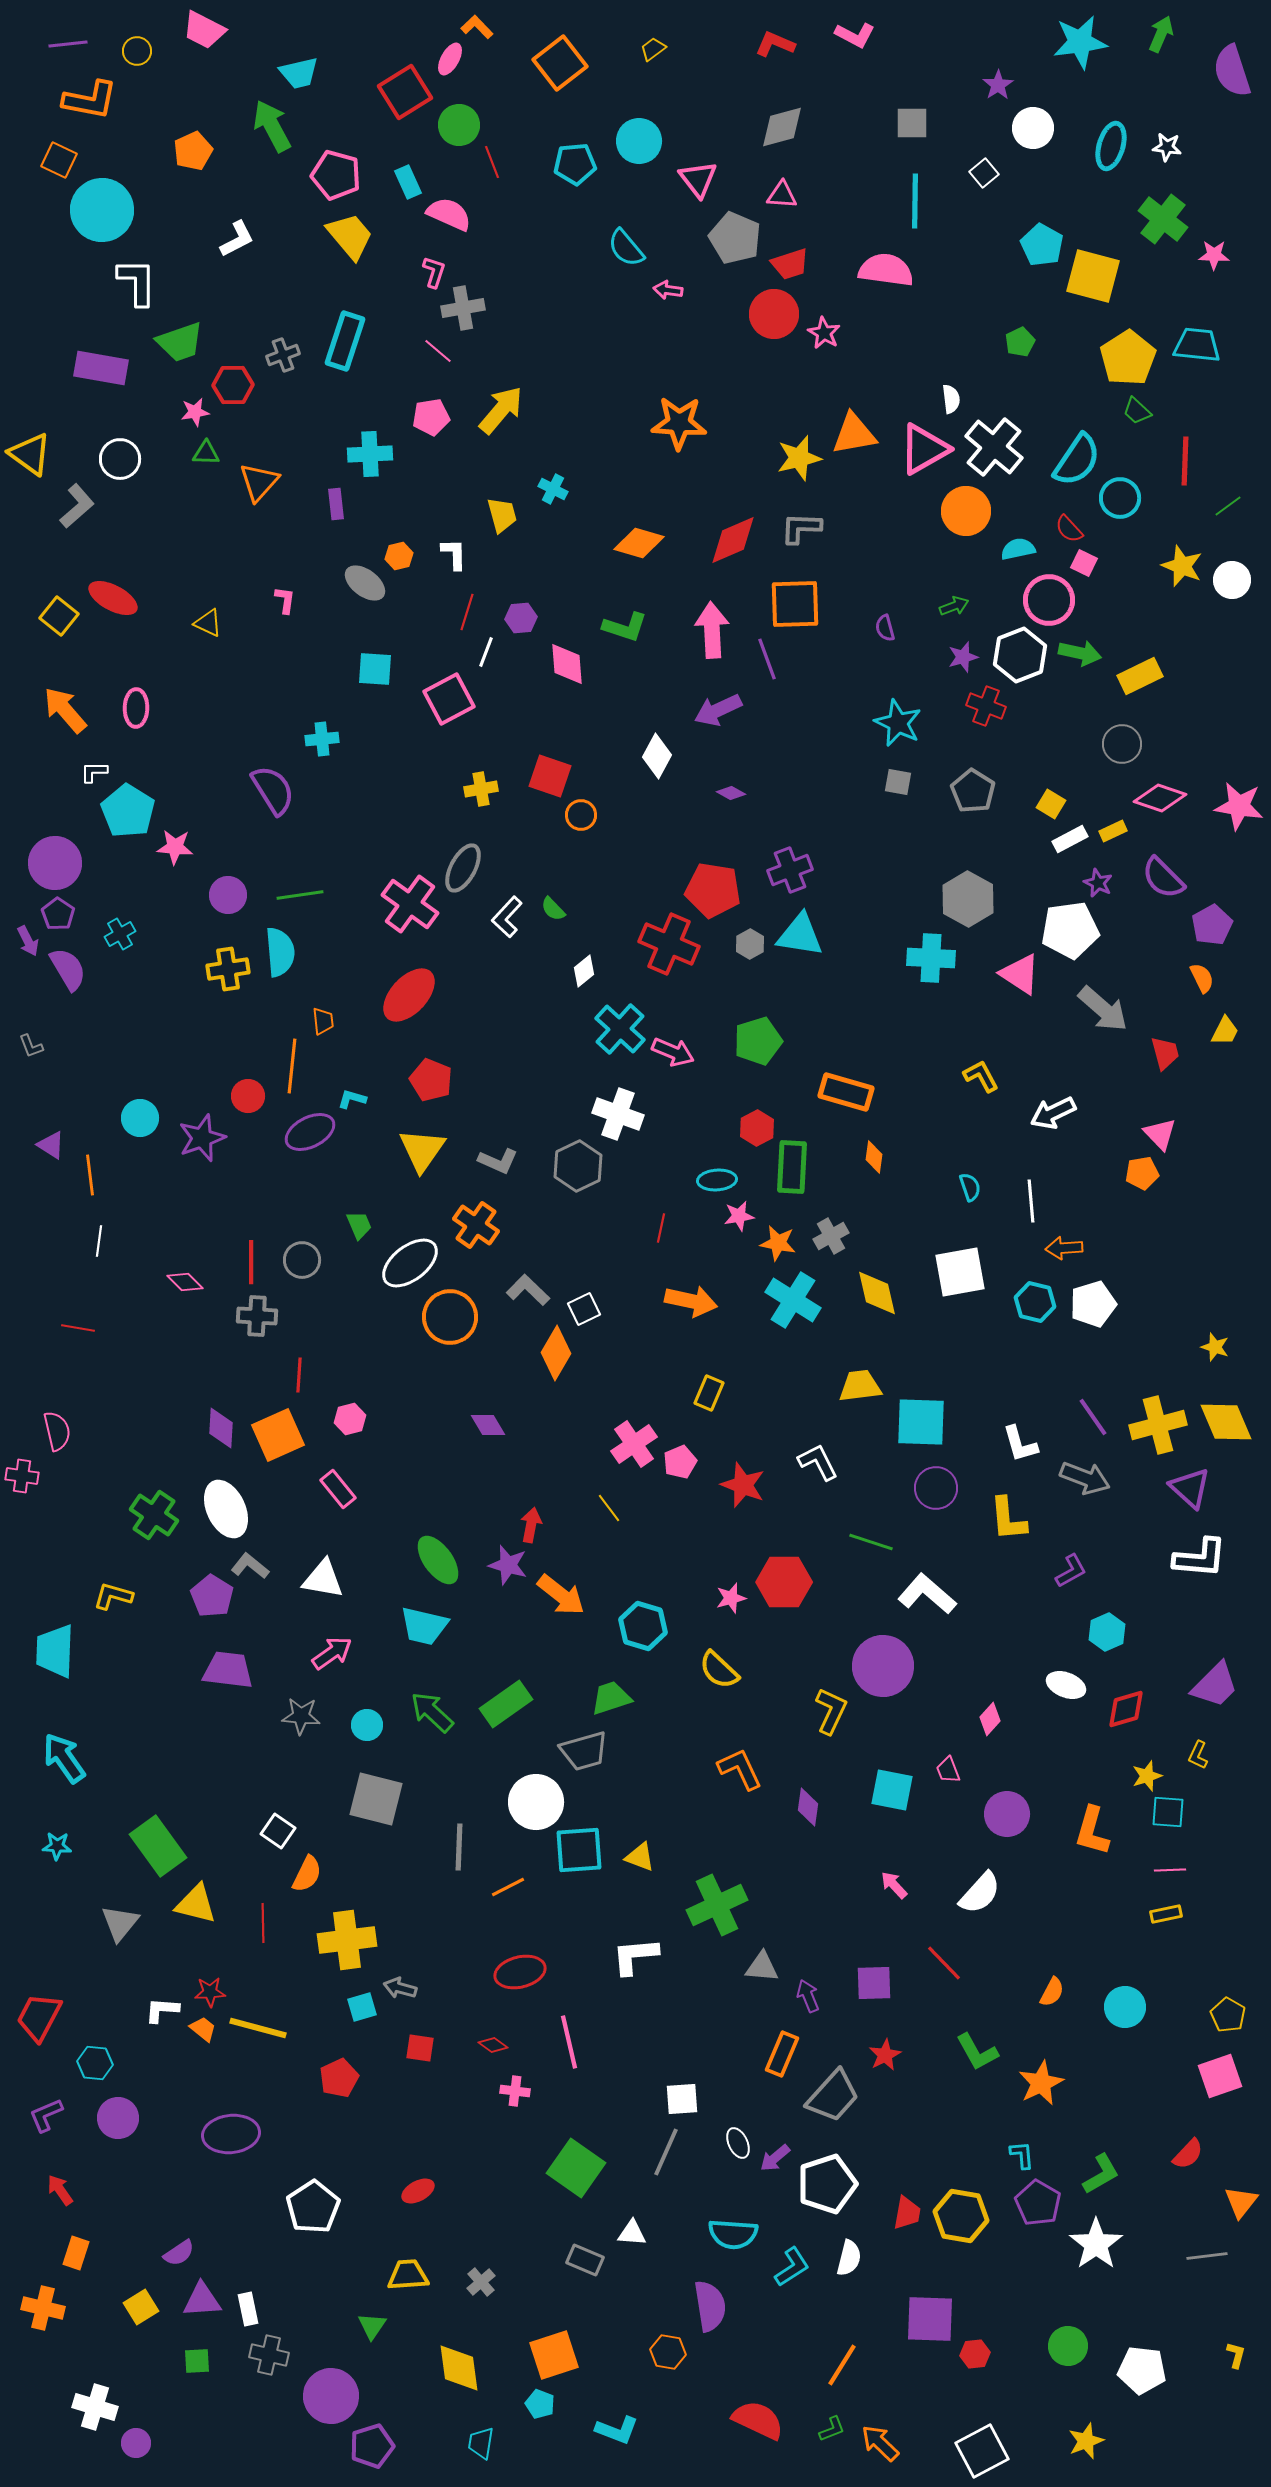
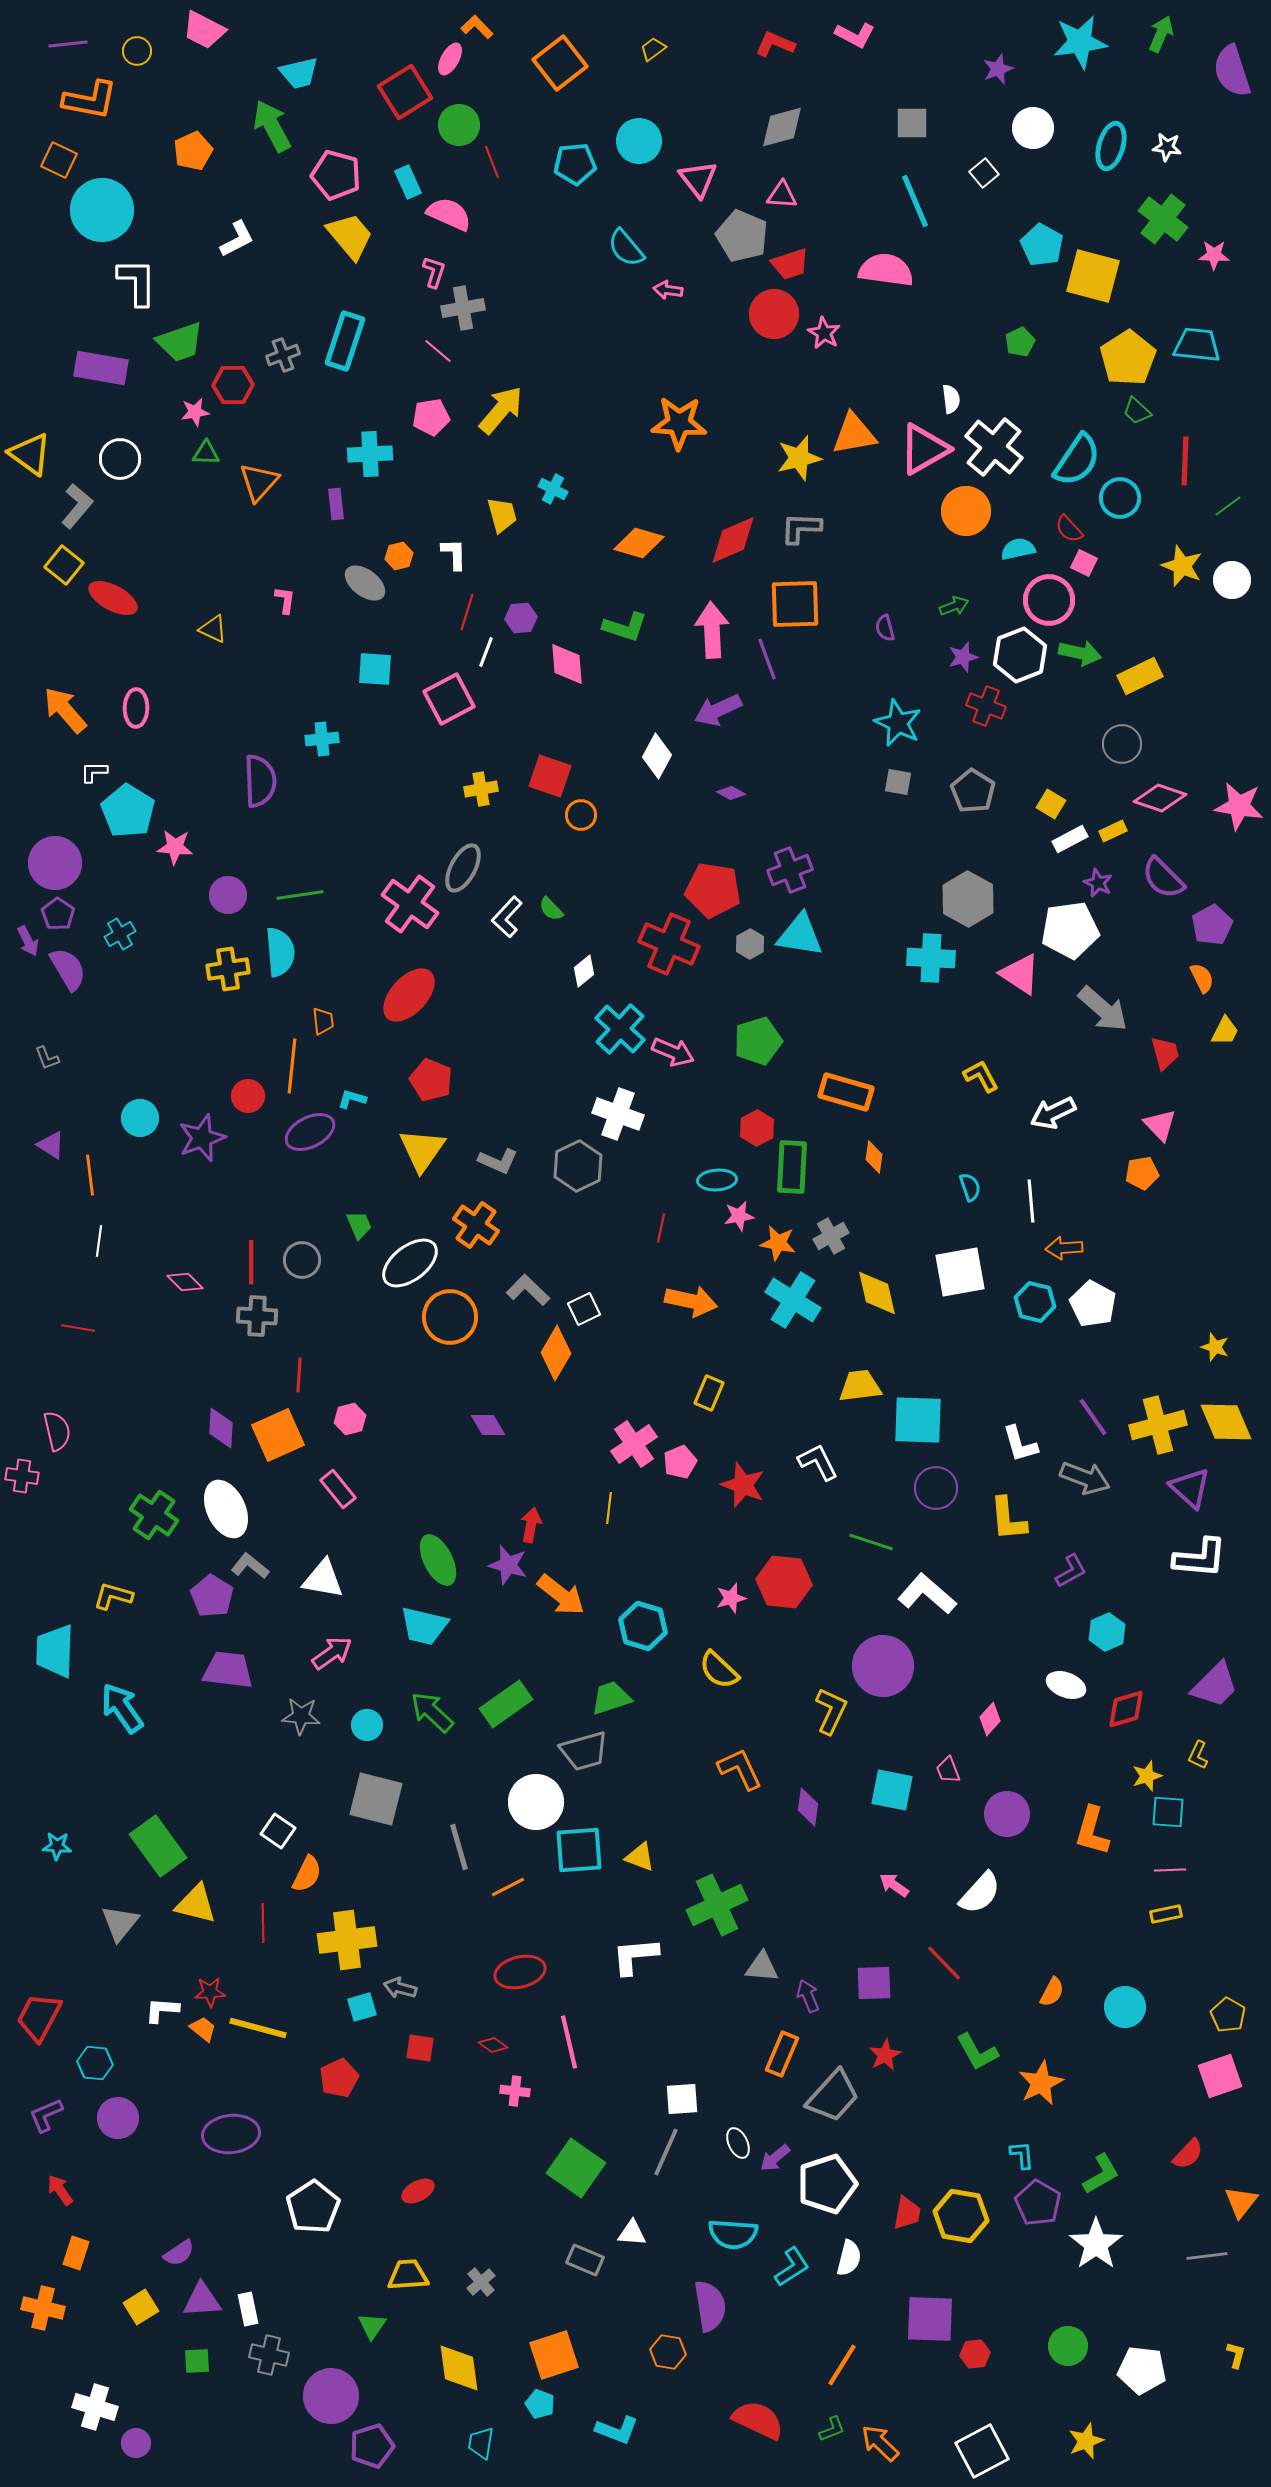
purple star at (998, 85): moved 16 px up; rotated 12 degrees clockwise
cyan line at (915, 201): rotated 24 degrees counterclockwise
gray pentagon at (735, 238): moved 7 px right, 2 px up
gray L-shape at (77, 506): rotated 9 degrees counterclockwise
yellow square at (59, 616): moved 5 px right, 51 px up
yellow triangle at (208, 623): moved 5 px right, 6 px down
purple semicircle at (273, 790): moved 13 px left, 9 px up; rotated 30 degrees clockwise
green semicircle at (553, 909): moved 2 px left
gray L-shape at (31, 1046): moved 16 px right, 12 px down
pink triangle at (1160, 1134): moved 9 px up
white pentagon at (1093, 1304): rotated 27 degrees counterclockwise
cyan square at (921, 1422): moved 3 px left, 2 px up
yellow line at (609, 1508): rotated 44 degrees clockwise
green ellipse at (438, 1560): rotated 9 degrees clockwise
red hexagon at (784, 1582): rotated 6 degrees clockwise
cyan arrow at (64, 1758): moved 58 px right, 50 px up
gray line at (459, 1847): rotated 18 degrees counterclockwise
pink arrow at (894, 1885): rotated 12 degrees counterclockwise
